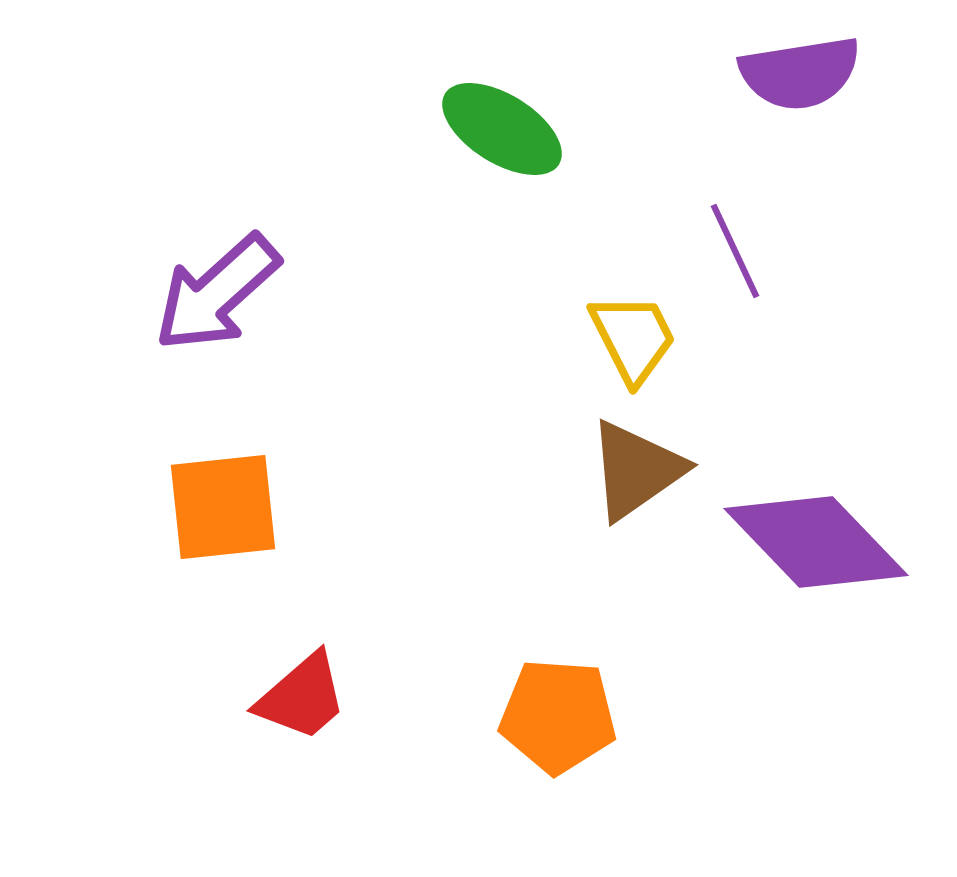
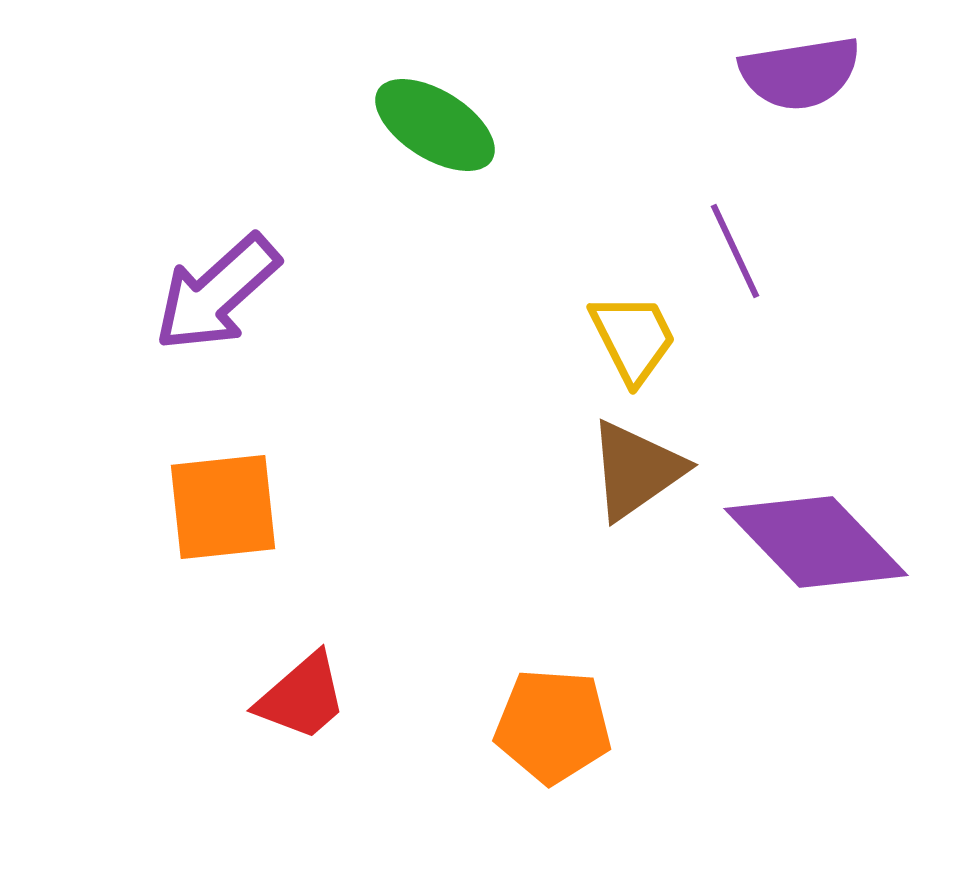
green ellipse: moved 67 px left, 4 px up
orange pentagon: moved 5 px left, 10 px down
